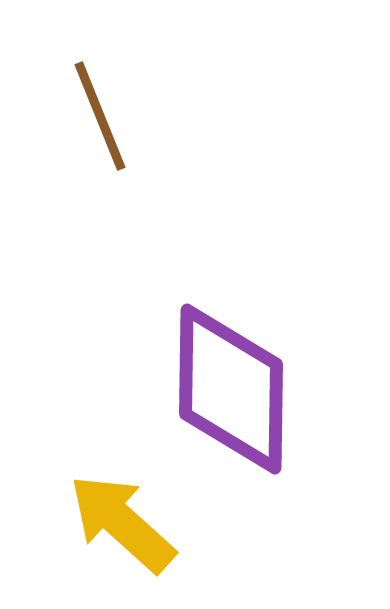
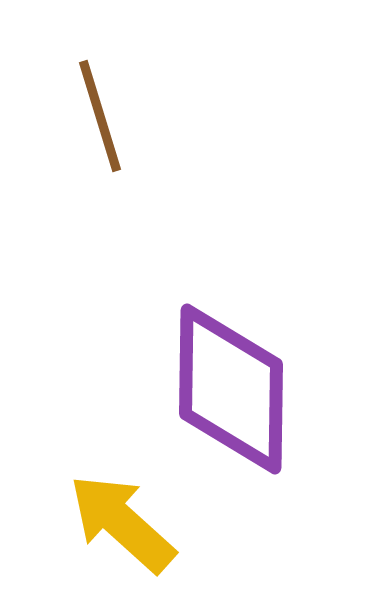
brown line: rotated 5 degrees clockwise
